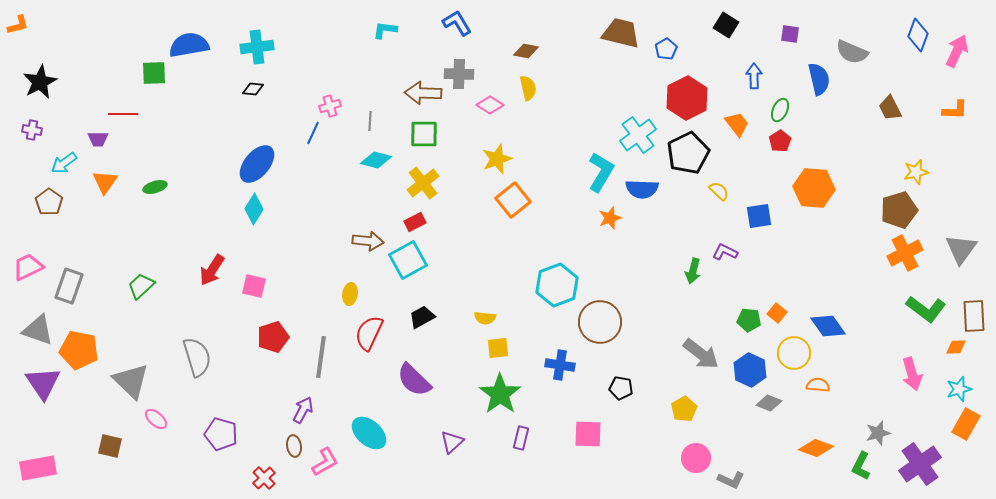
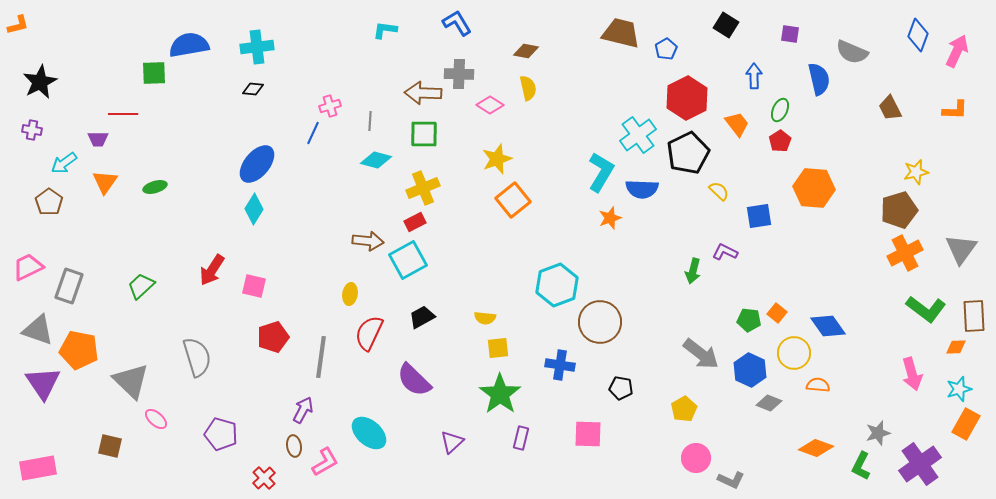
yellow cross at (423, 183): moved 5 px down; rotated 16 degrees clockwise
